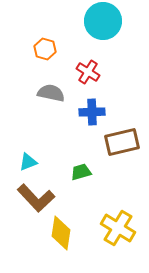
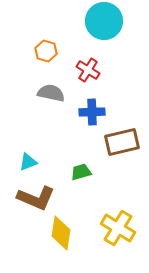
cyan circle: moved 1 px right
orange hexagon: moved 1 px right, 2 px down
red cross: moved 2 px up
brown L-shape: rotated 24 degrees counterclockwise
